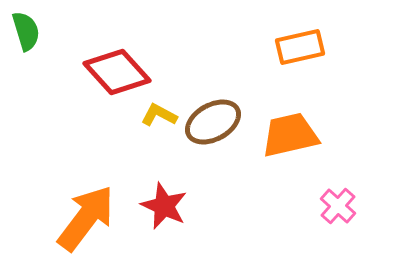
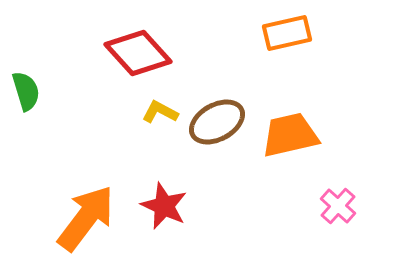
green semicircle: moved 60 px down
orange rectangle: moved 13 px left, 14 px up
red diamond: moved 21 px right, 19 px up
yellow L-shape: moved 1 px right, 3 px up
brown ellipse: moved 4 px right
